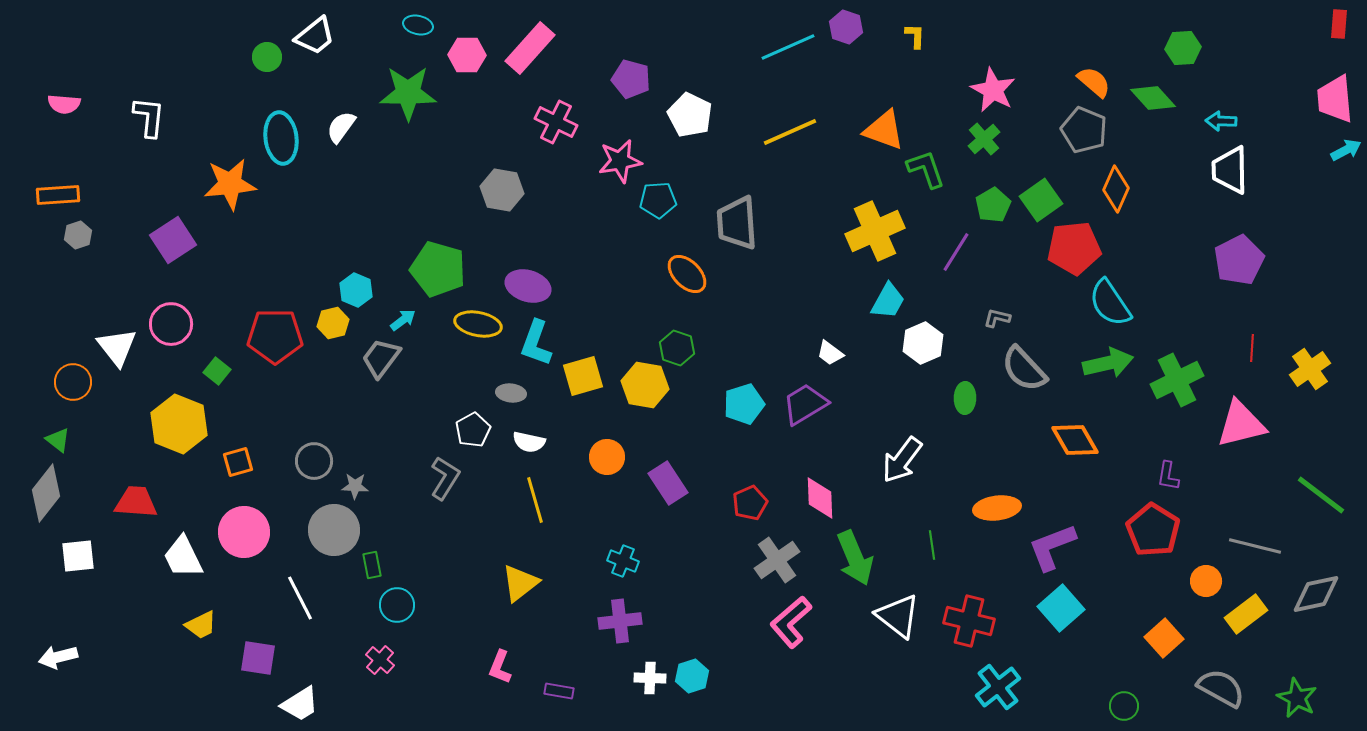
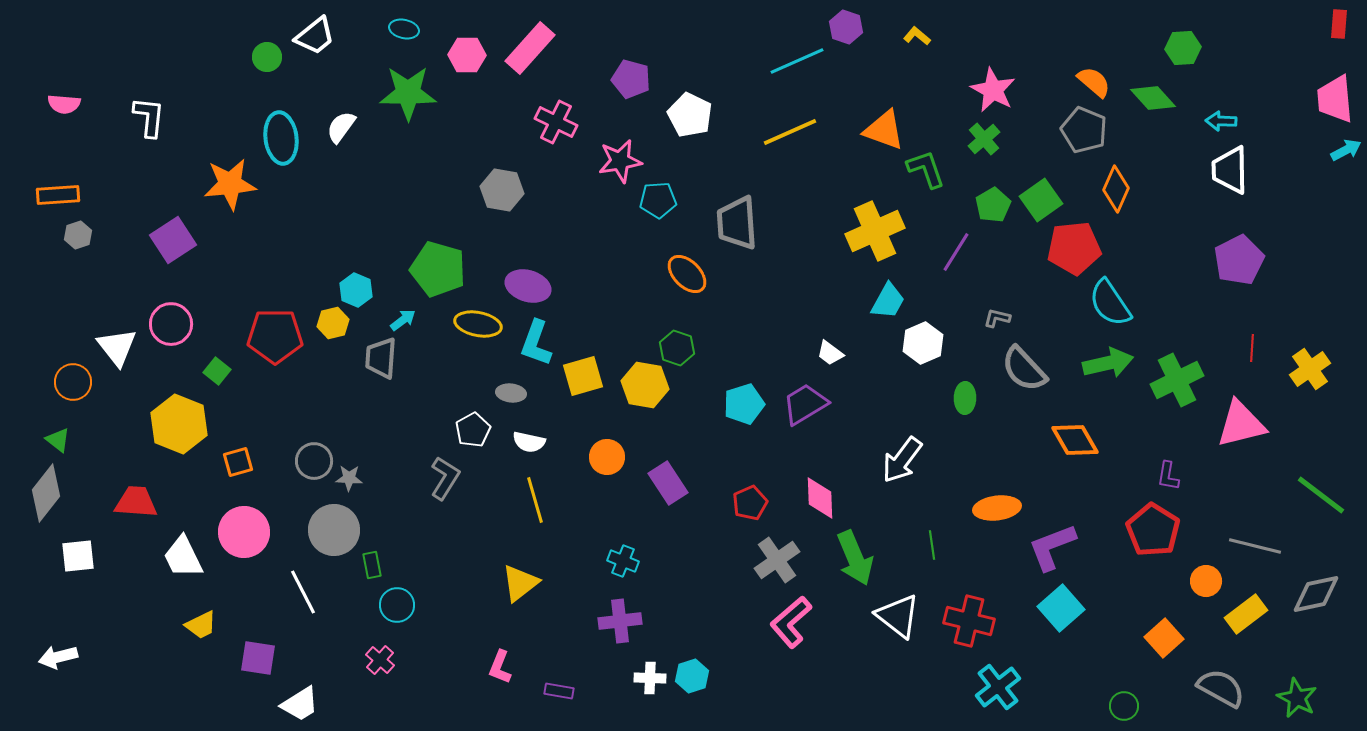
cyan ellipse at (418, 25): moved 14 px left, 4 px down
yellow L-shape at (915, 36): moved 2 px right; rotated 52 degrees counterclockwise
cyan line at (788, 47): moved 9 px right, 14 px down
gray trapezoid at (381, 358): rotated 33 degrees counterclockwise
gray star at (355, 486): moved 6 px left, 8 px up
white line at (300, 598): moved 3 px right, 6 px up
